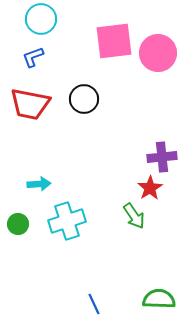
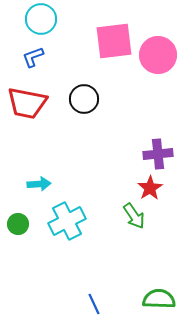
pink circle: moved 2 px down
red trapezoid: moved 3 px left, 1 px up
purple cross: moved 4 px left, 3 px up
cyan cross: rotated 9 degrees counterclockwise
